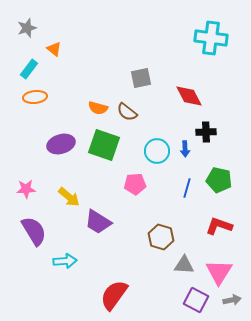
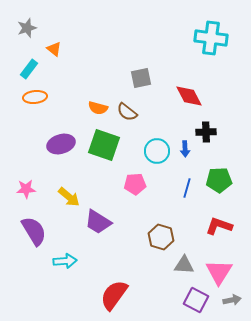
green pentagon: rotated 15 degrees counterclockwise
